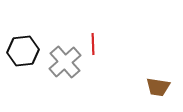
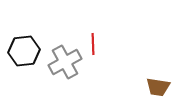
black hexagon: moved 1 px right
gray cross: rotated 12 degrees clockwise
